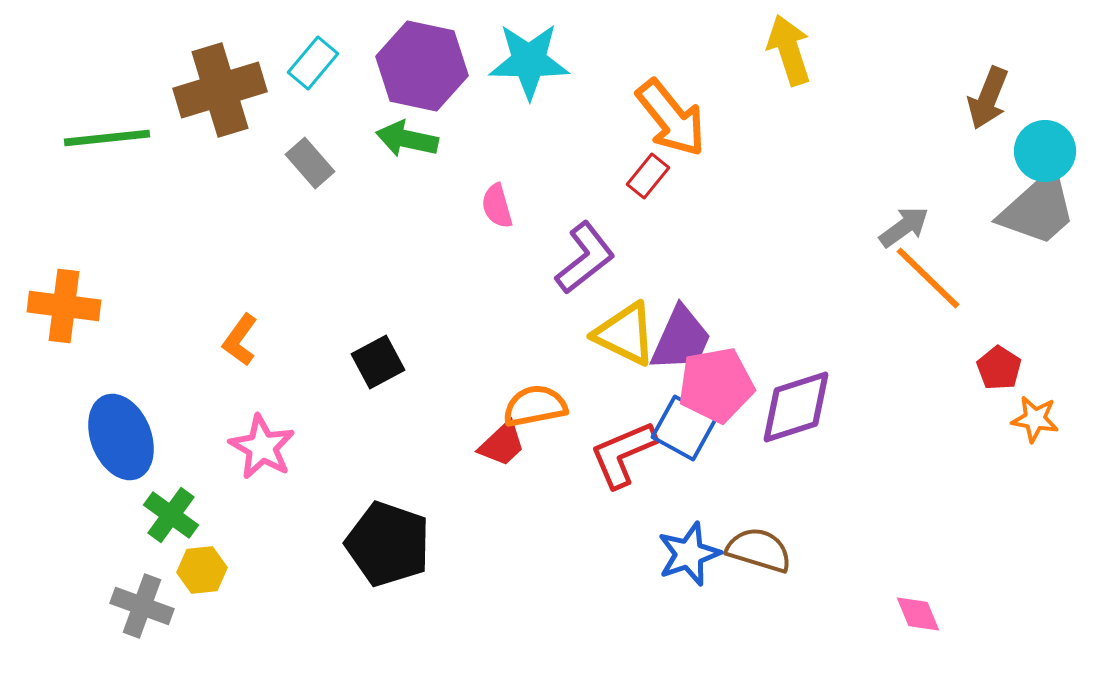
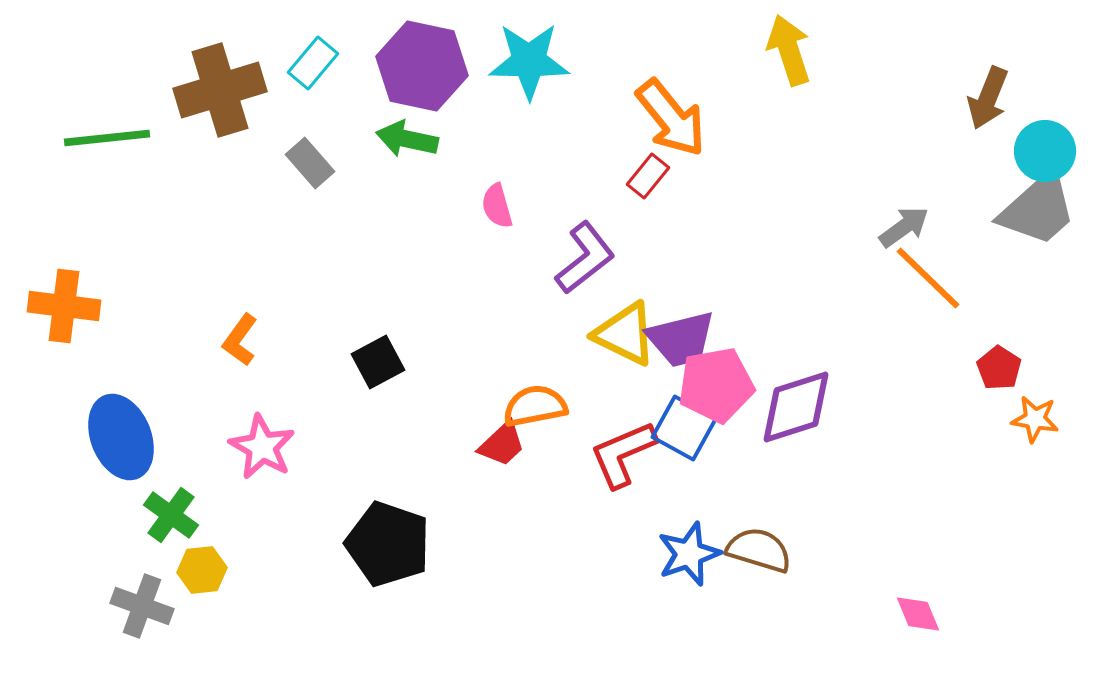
purple trapezoid: rotated 52 degrees clockwise
